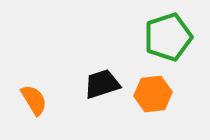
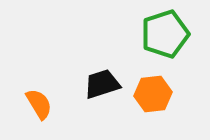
green pentagon: moved 3 px left, 3 px up
orange semicircle: moved 5 px right, 4 px down
